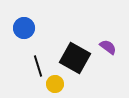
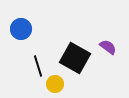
blue circle: moved 3 px left, 1 px down
